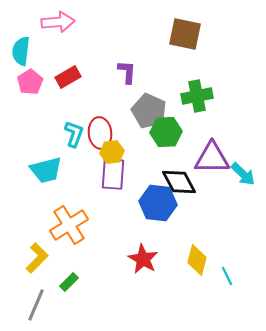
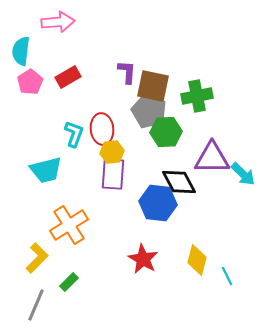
brown square: moved 32 px left, 52 px down
red ellipse: moved 2 px right, 4 px up
